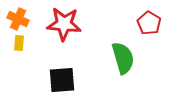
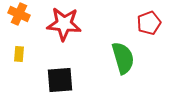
orange cross: moved 1 px right, 5 px up
red pentagon: rotated 20 degrees clockwise
yellow rectangle: moved 11 px down
black square: moved 2 px left
